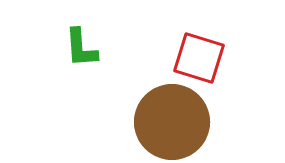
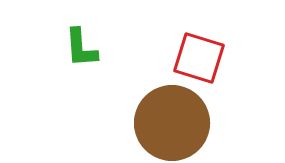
brown circle: moved 1 px down
